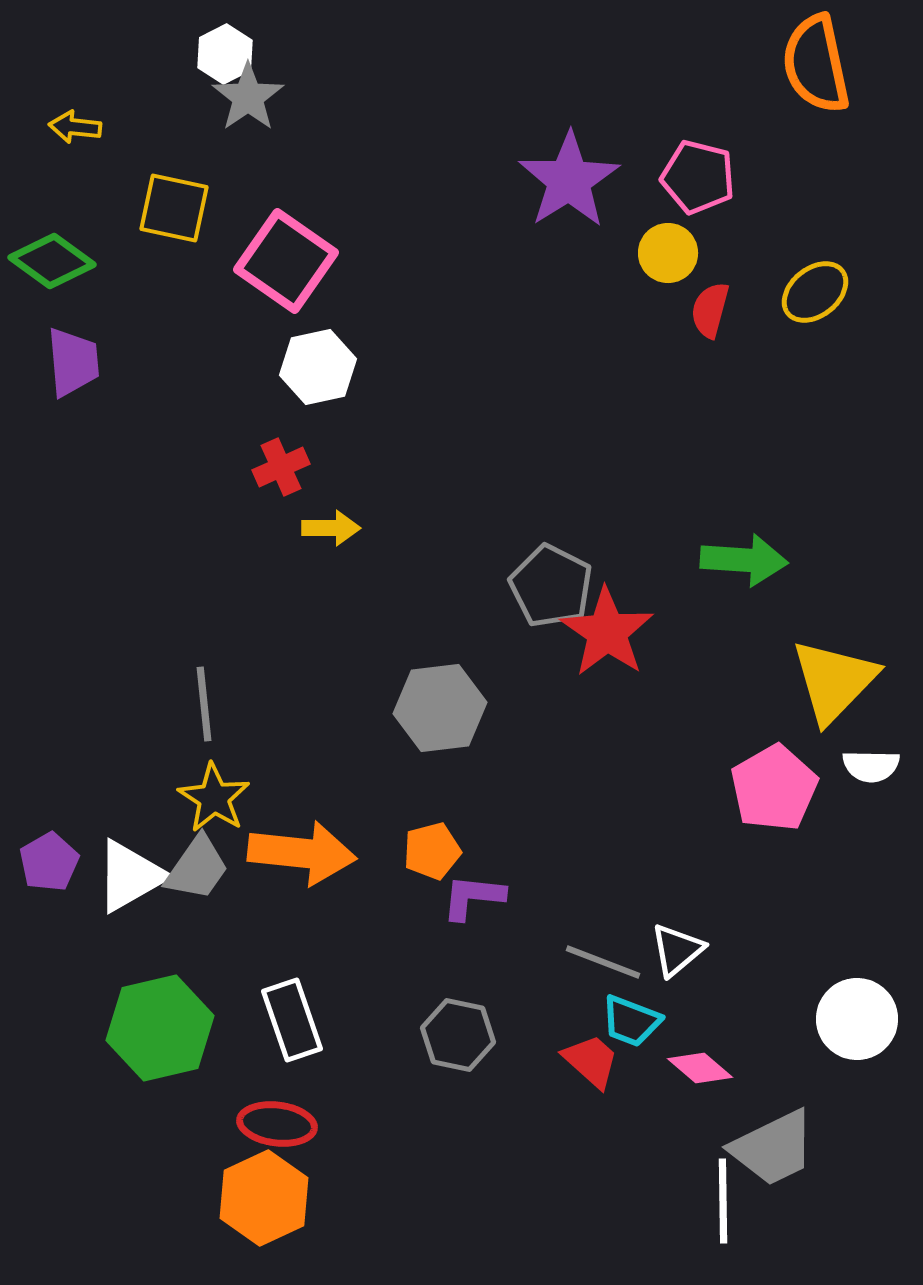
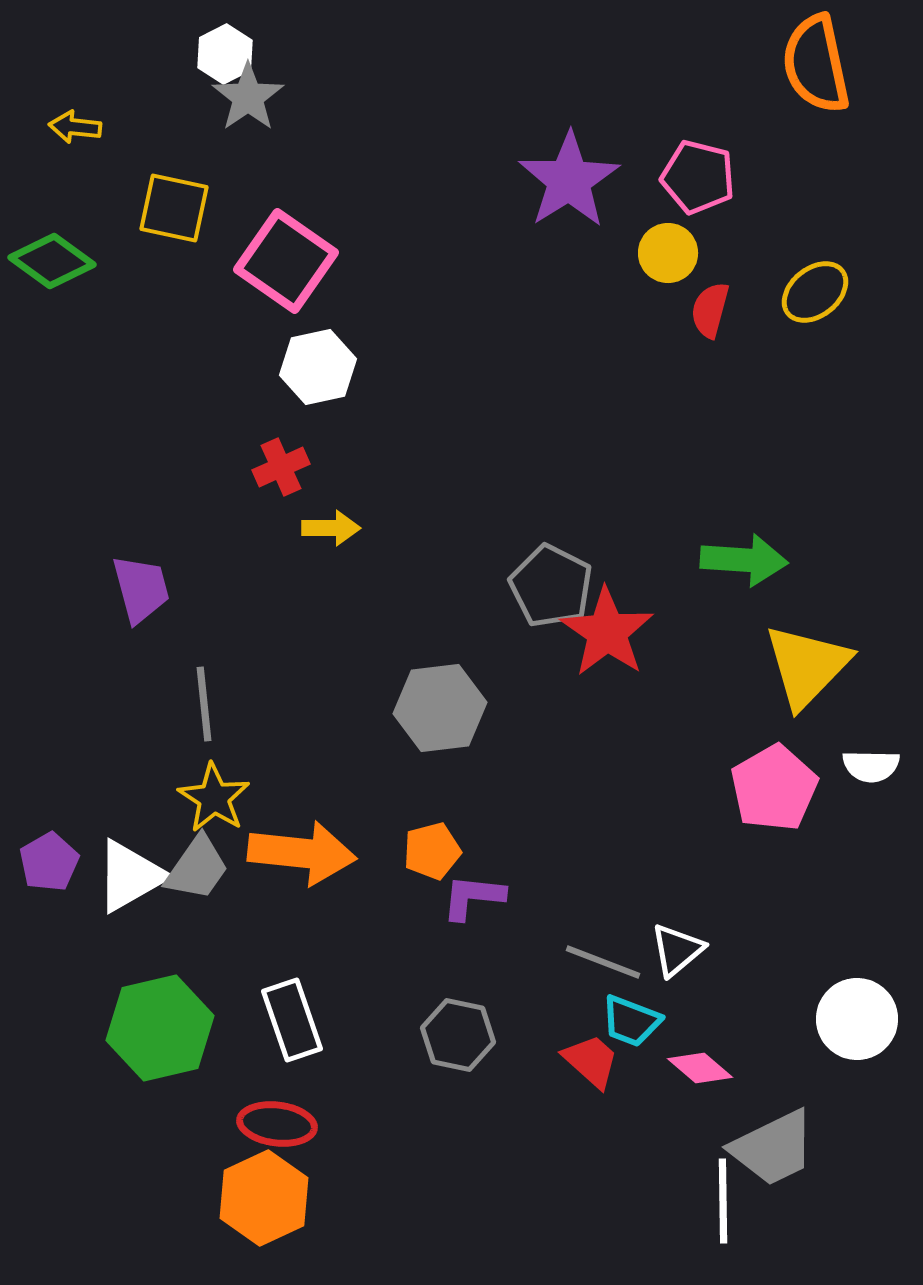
purple trapezoid at (73, 362): moved 68 px right, 227 px down; rotated 10 degrees counterclockwise
yellow triangle at (834, 681): moved 27 px left, 15 px up
